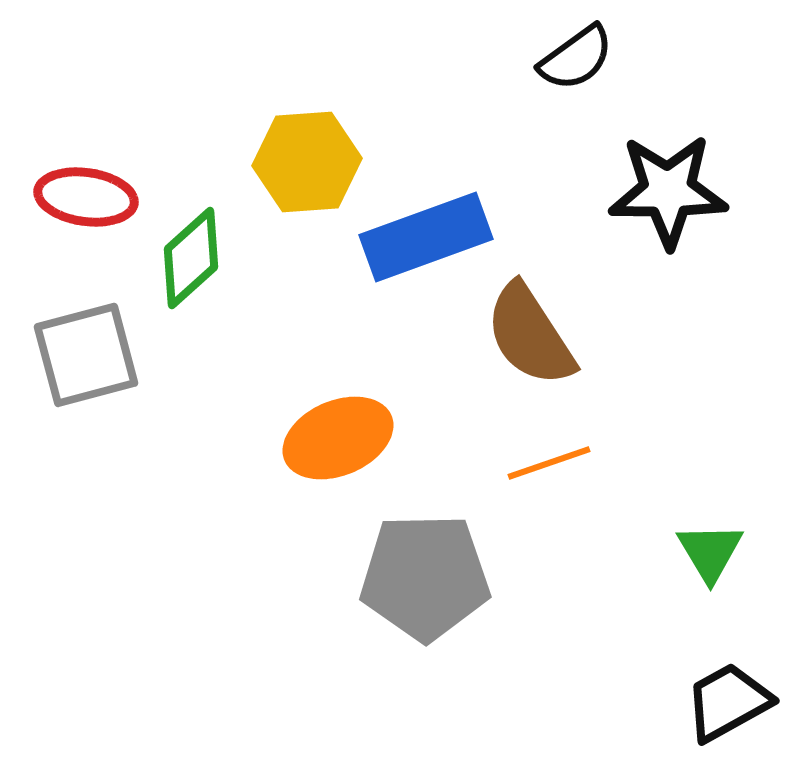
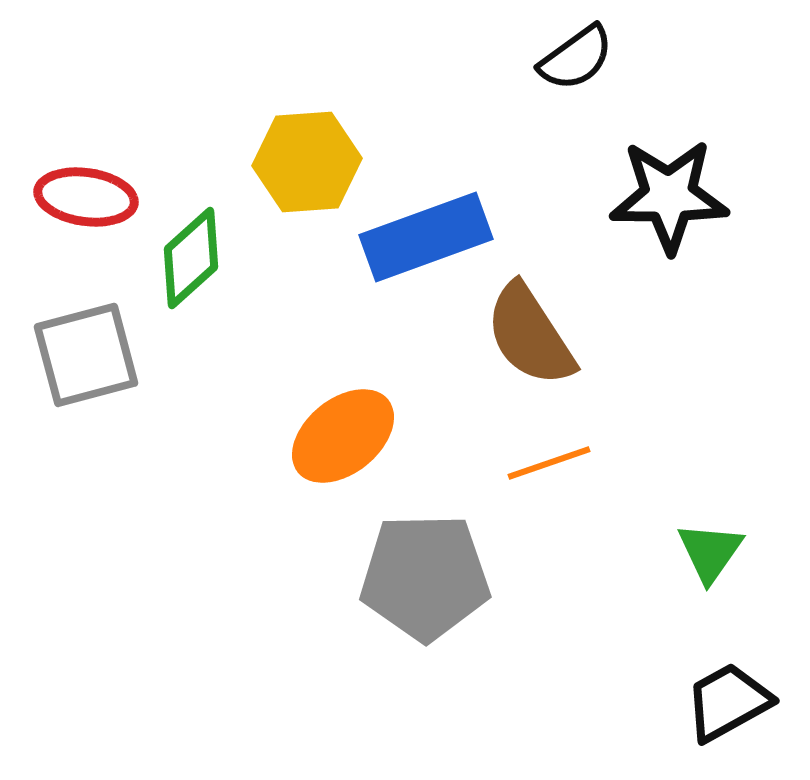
black star: moved 1 px right, 5 px down
orange ellipse: moved 5 px right, 2 px up; rotated 16 degrees counterclockwise
green triangle: rotated 6 degrees clockwise
